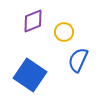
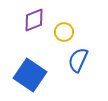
purple diamond: moved 1 px right, 1 px up
